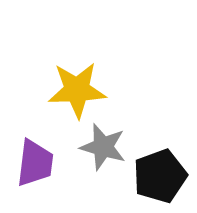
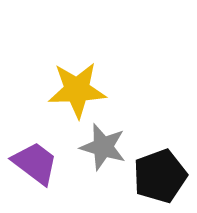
purple trapezoid: rotated 60 degrees counterclockwise
